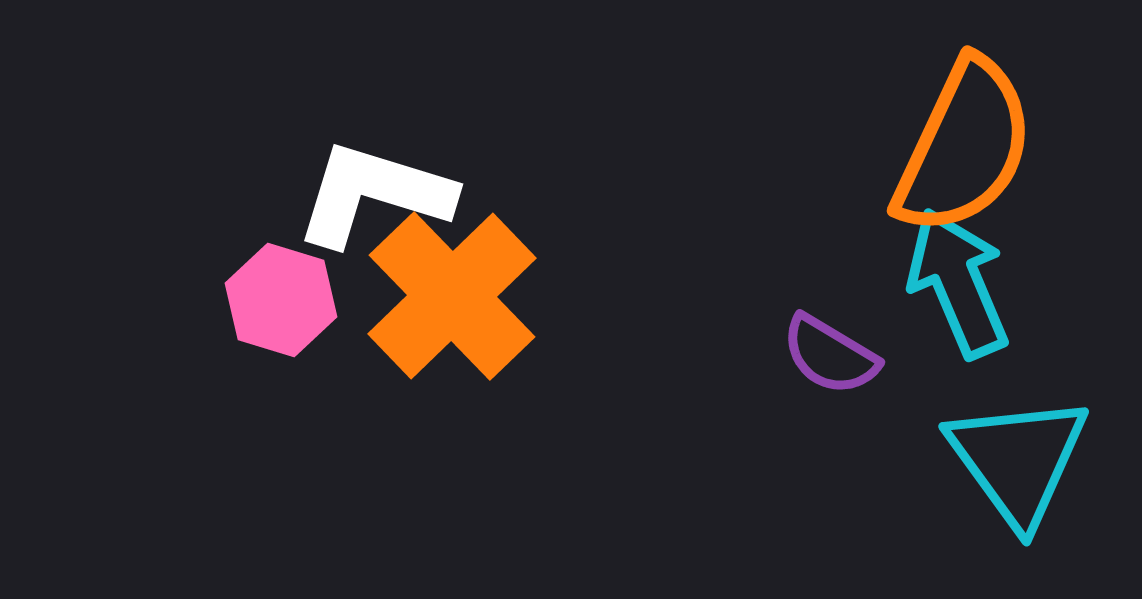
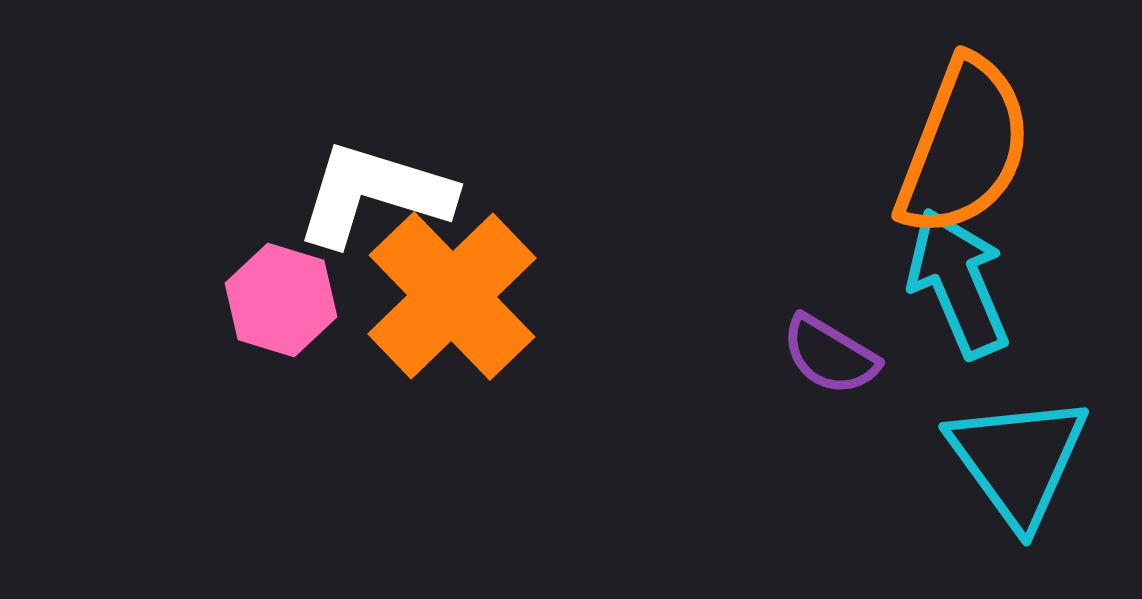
orange semicircle: rotated 4 degrees counterclockwise
